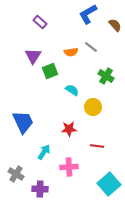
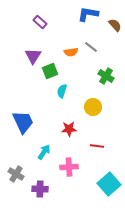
blue L-shape: rotated 40 degrees clockwise
cyan semicircle: moved 10 px left, 1 px down; rotated 104 degrees counterclockwise
